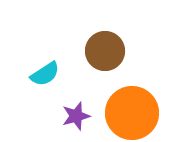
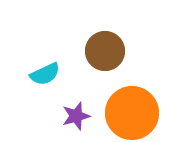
cyan semicircle: rotated 8 degrees clockwise
